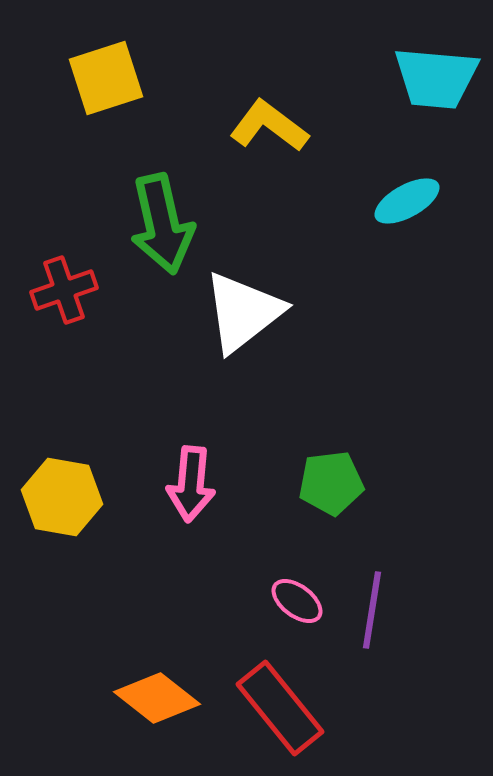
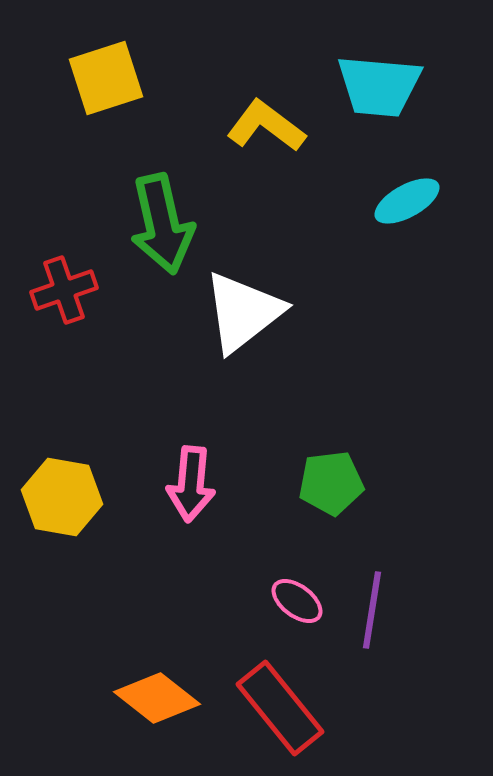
cyan trapezoid: moved 57 px left, 8 px down
yellow L-shape: moved 3 px left
